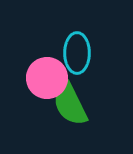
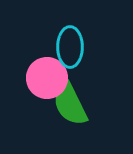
cyan ellipse: moved 7 px left, 6 px up
